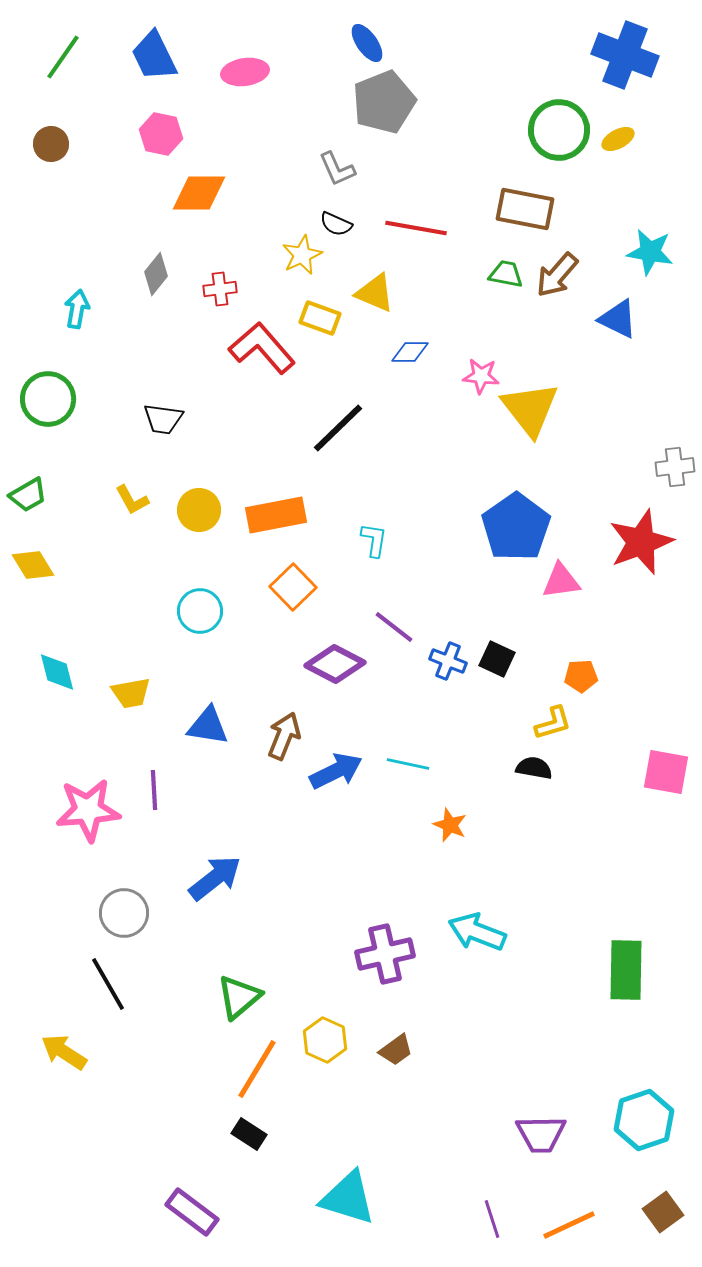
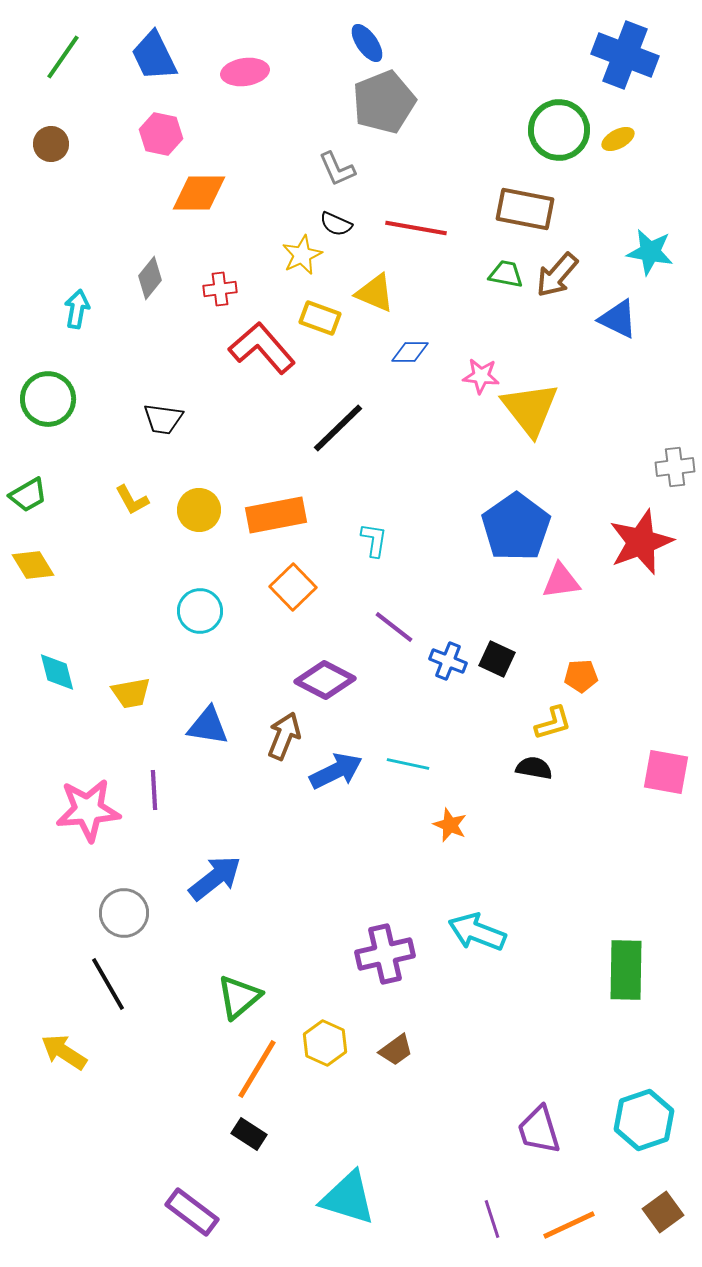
gray diamond at (156, 274): moved 6 px left, 4 px down
purple diamond at (335, 664): moved 10 px left, 16 px down
yellow hexagon at (325, 1040): moved 3 px down
purple trapezoid at (541, 1134): moved 2 px left, 4 px up; rotated 74 degrees clockwise
